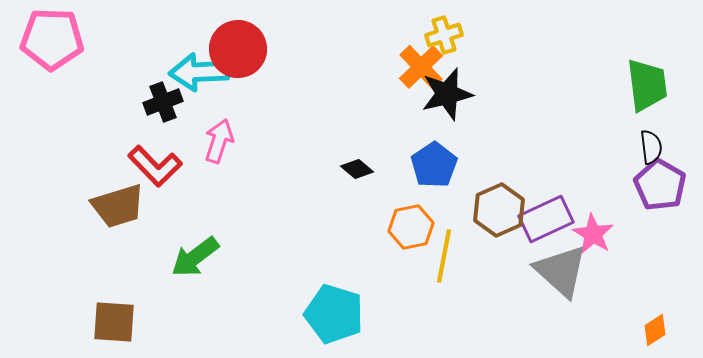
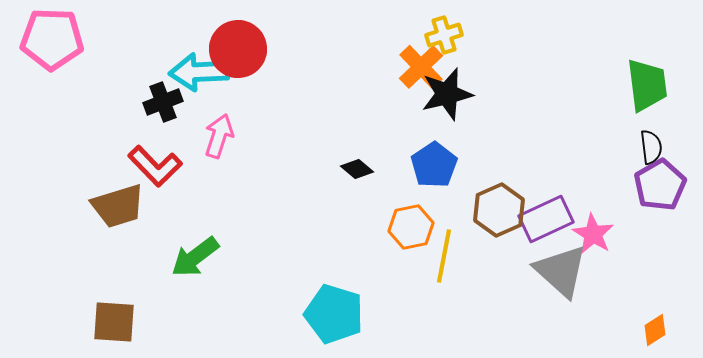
pink arrow: moved 5 px up
purple pentagon: rotated 12 degrees clockwise
